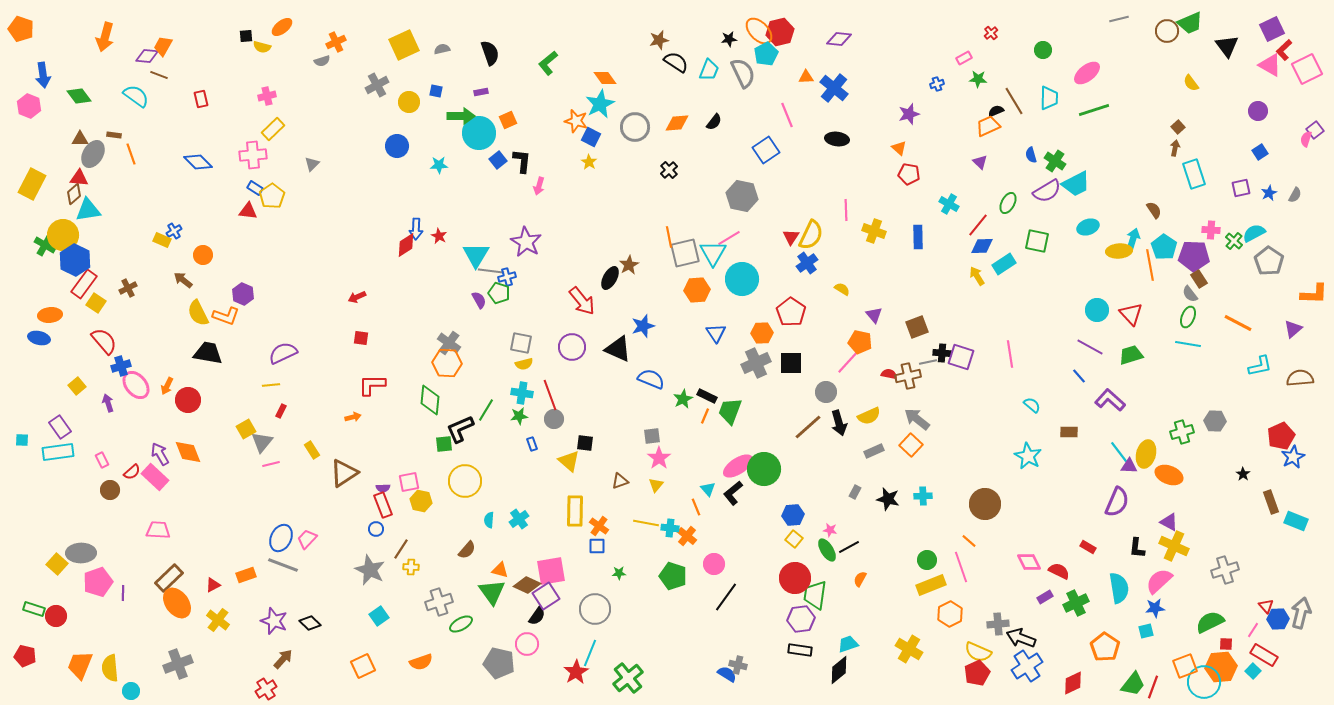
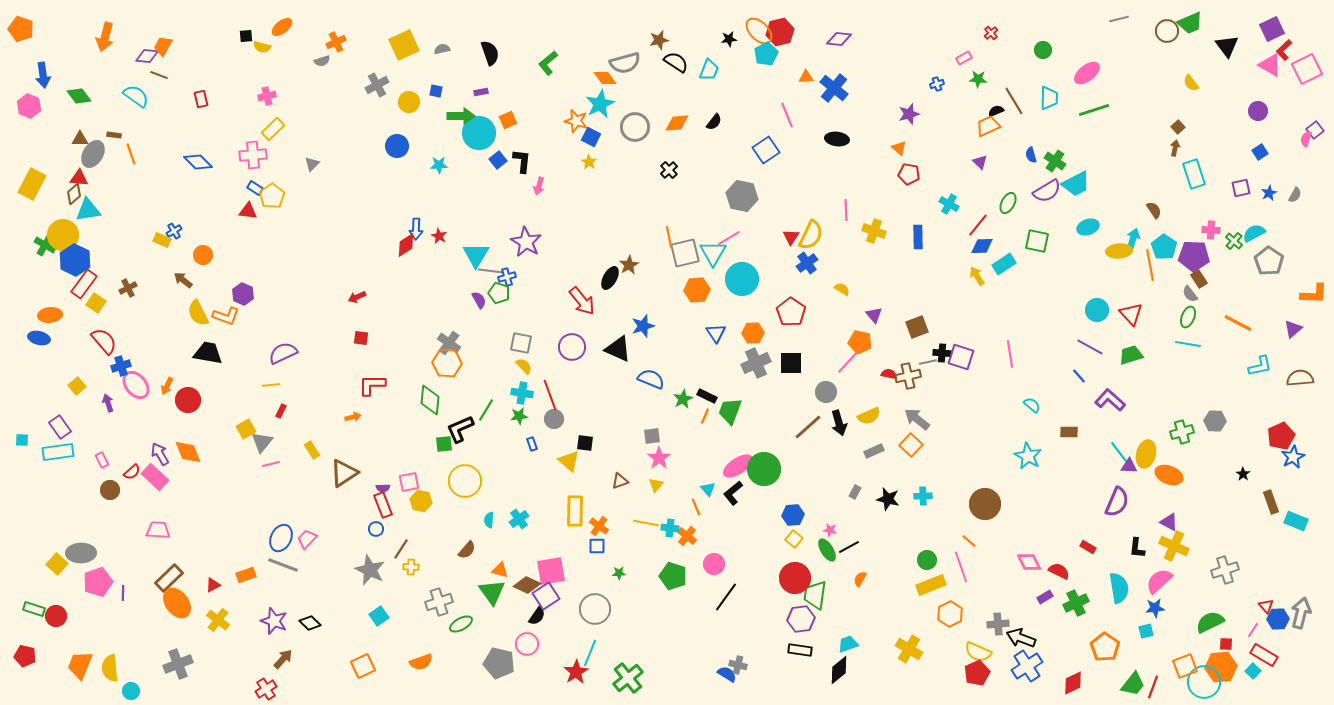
gray semicircle at (743, 73): moved 118 px left, 10 px up; rotated 100 degrees clockwise
orange hexagon at (762, 333): moved 9 px left
yellow semicircle at (524, 364): moved 2 px down; rotated 120 degrees counterclockwise
